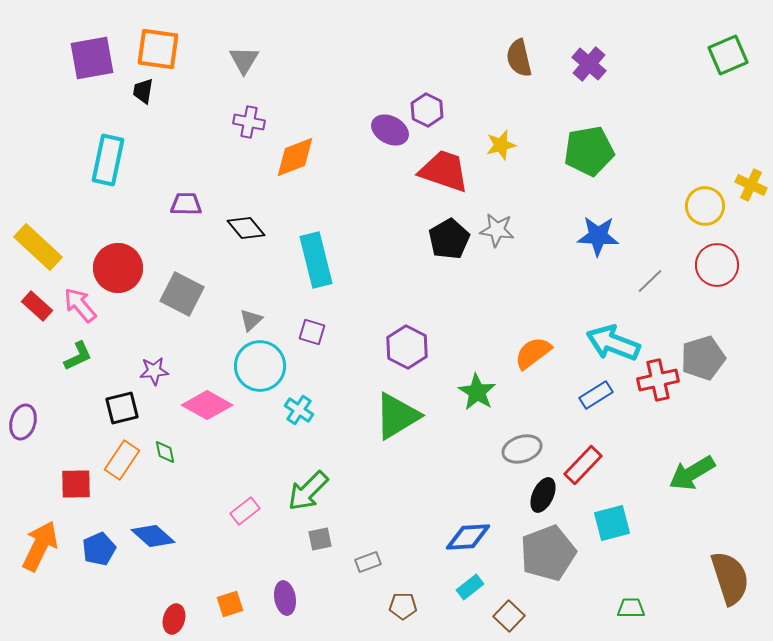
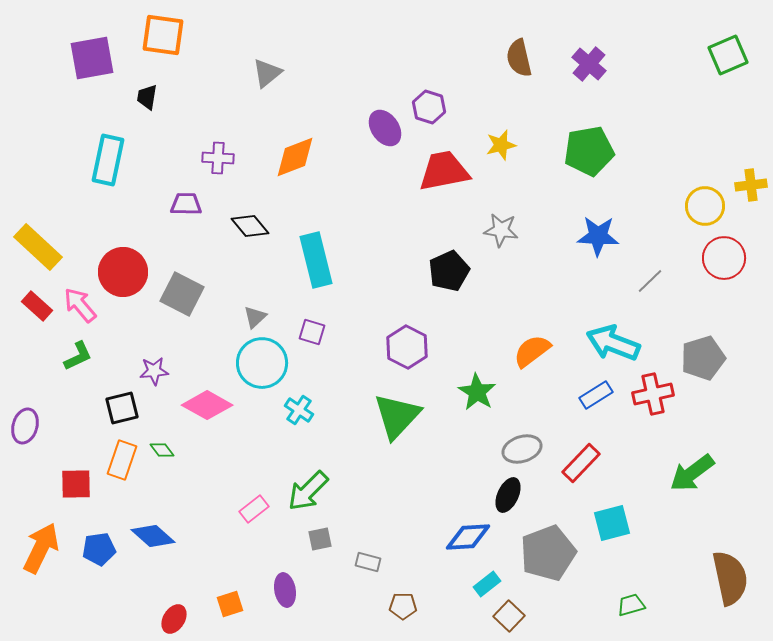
orange square at (158, 49): moved 5 px right, 14 px up
gray triangle at (244, 60): moved 23 px right, 13 px down; rotated 20 degrees clockwise
black trapezoid at (143, 91): moved 4 px right, 6 px down
purple hexagon at (427, 110): moved 2 px right, 3 px up; rotated 8 degrees counterclockwise
purple cross at (249, 122): moved 31 px left, 36 px down; rotated 8 degrees counterclockwise
purple ellipse at (390, 130): moved 5 px left, 2 px up; rotated 27 degrees clockwise
red trapezoid at (444, 171): rotated 30 degrees counterclockwise
yellow cross at (751, 185): rotated 32 degrees counterclockwise
black diamond at (246, 228): moved 4 px right, 2 px up
gray star at (497, 230): moved 4 px right
black pentagon at (449, 239): moved 32 px down; rotated 6 degrees clockwise
red circle at (717, 265): moved 7 px right, 7 px up
red circle at (118, 268): moved 5 px right, 4 px down
gray triangle at (251, 320): moved 4 px right, 3 px up
orange semicircle at (533, 353): moved 1 px left, 2 px up
cyan circle at (260, 366): moved 2 px right, 3 px up
red cross at (658, 380): moved 5 px left, 14 px down
green triangle at (397, 416): rotated 16 degrees counterclockwise
purple ellipse at (23, 422): moved 2 px right, 4 px down
green diamond at (165, 452): moved 3 px left, 2 px up; rotated 25 degrees counterclockwise
orange rectangle at (122, 460): rotated 15 degrees counterclockwise
red rectangle at (583, 465): moved 2 px left, 2 px up
green arrow at (692, 473): rotated 6 degrees counterclockwise
black ellipse at (543, 495): moved 35 px left
pink rectangle at (245, 511): moved 9 px right, 2 px up
orange arrow at (40, 546): moved 1 px right, 2 px down
blue pentagon at (99, 549): rotated 16 degrees clockwise
gray rectangle at (368, 562): rotated 35 degrees clockwise
brown semicircle at (730, 578): rotated 6 degrees clockwise
cyan rectangle at (470, 587): moved 17 px right, 3 px up
purple ellipse at (285, 598): moved 8 px up
green trapezoid at (631, 608): moved 3 px up; rotated 16 degrees counterclockwise
red ellipse at (174, 619): rotated 16 degrees clockwise
